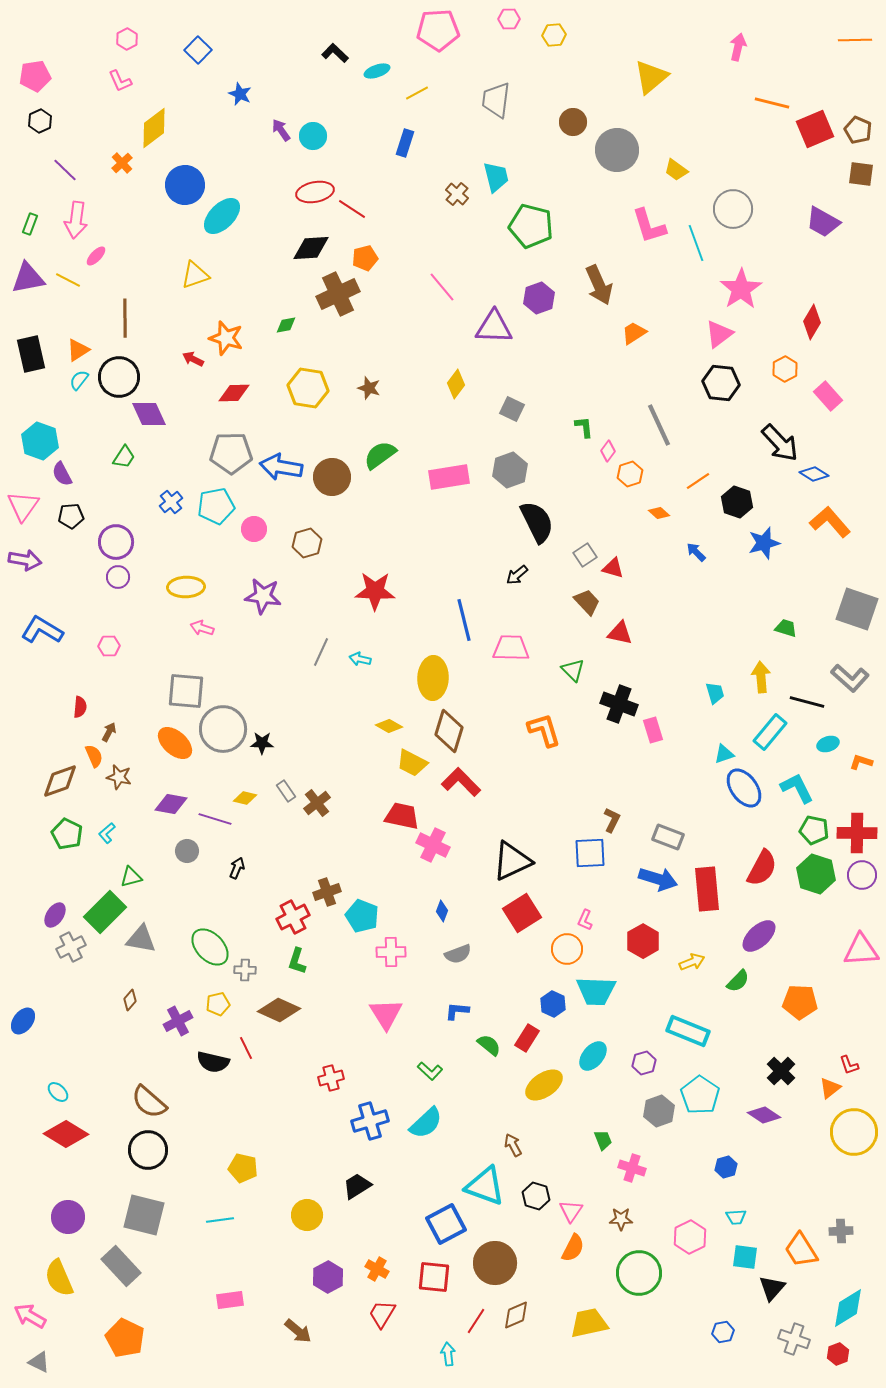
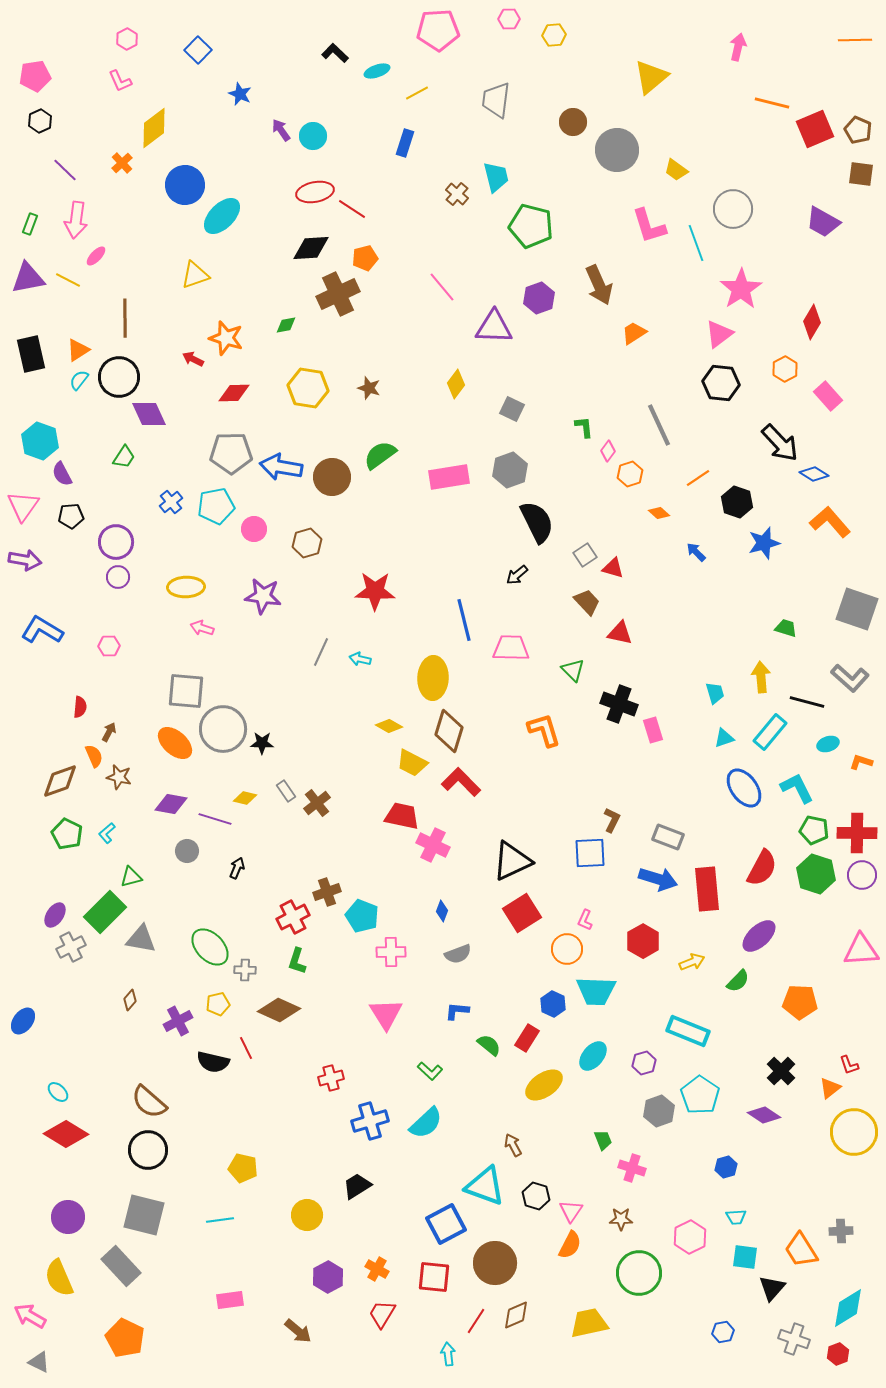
orange line at (698, 481): moved 3 px up
cyan triangle at (724, 754): moved 16 px up
orange semicircle at (573, 1248): moved 3 px left, 3 px up
